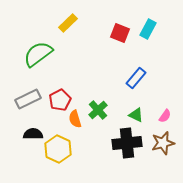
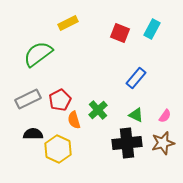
yellow rectangle: rotated 18 degrees clockwise
cyan rectangle: moved 4 px right
orange semicircle: moved 1 px left, 1 px down
